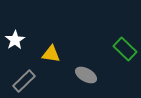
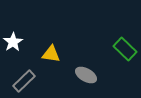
white star: moved 2 px left, 2 px down
